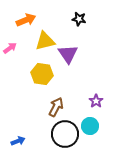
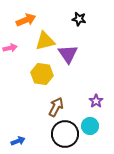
pink arrow: rotated 24 degrees clockwise
